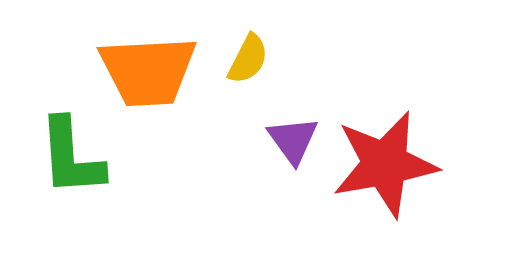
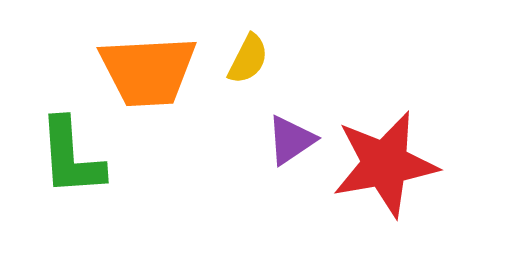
purple triangle: moved 2 px left; rotated 32 degrees clockwise
